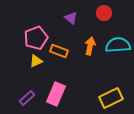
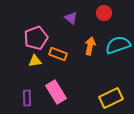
cyan semicircle: rotated 15 degrees counterclockwise
orange rectangle: moved 1 px left, 3 px down
yellow triangle: moved 1 px left; rotated 16 degrees clockwise
pink rectangle: moved 2 px up; rotated 55 degrees counterclockwise
purple rectangle: rotated 49 degrees counterclockwise
